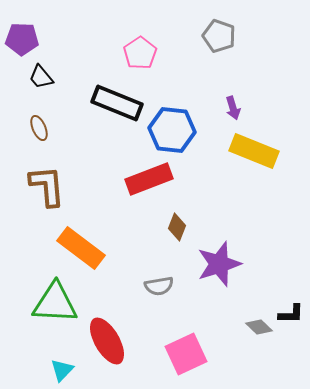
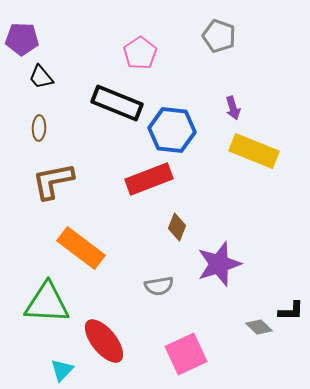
brown ellipse: rotated 25 degrees clockwise
brown L-shape: moved 6 px right, 5 px up; rotated 96 degrees counterclockwise
green triangle: moved 8 px left
black L-shape: moved 3 px up
red ellipse: moved 3 px left; rotated 9 degrees counterclockwise
